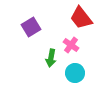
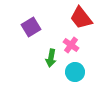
cyan circle: moved 1 px up
